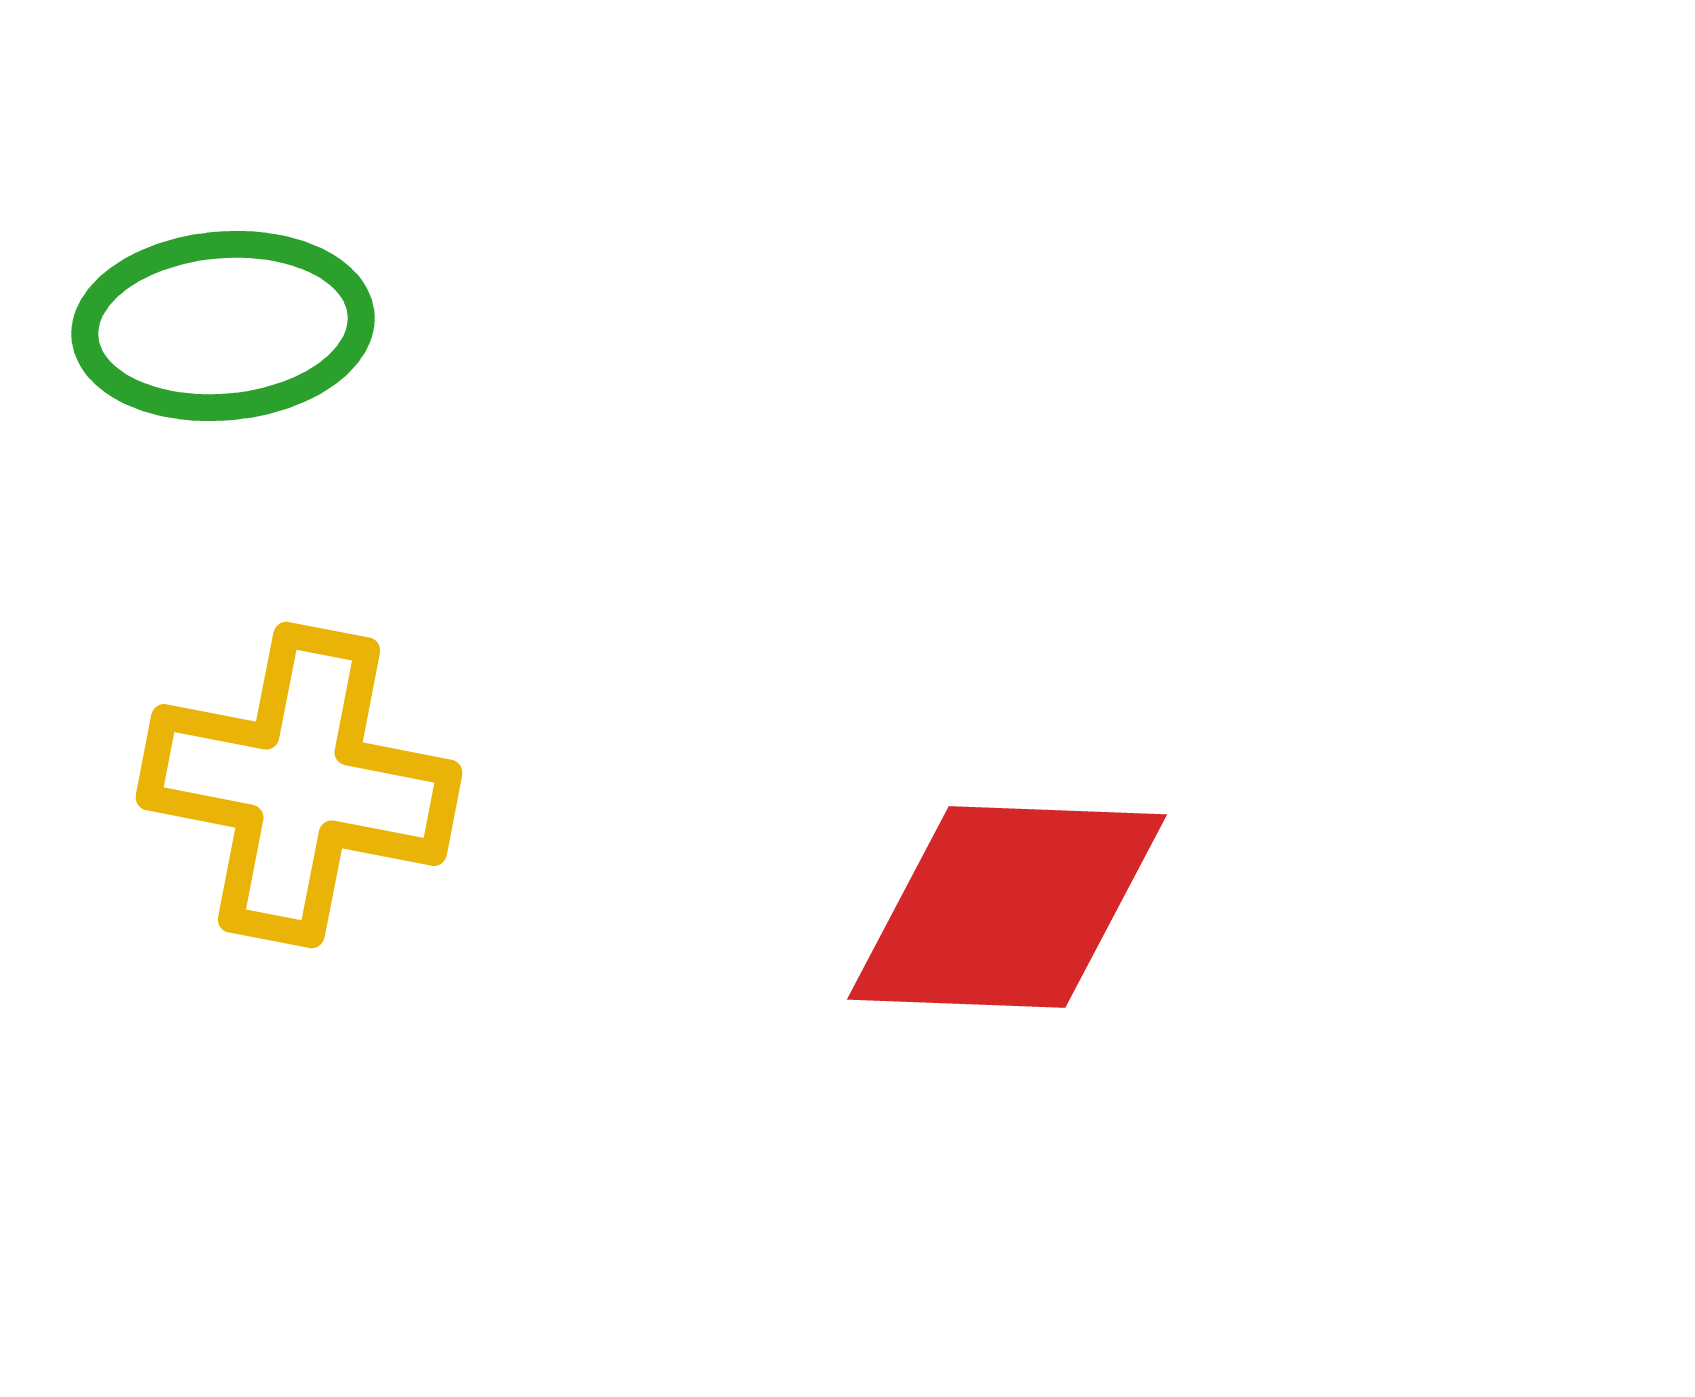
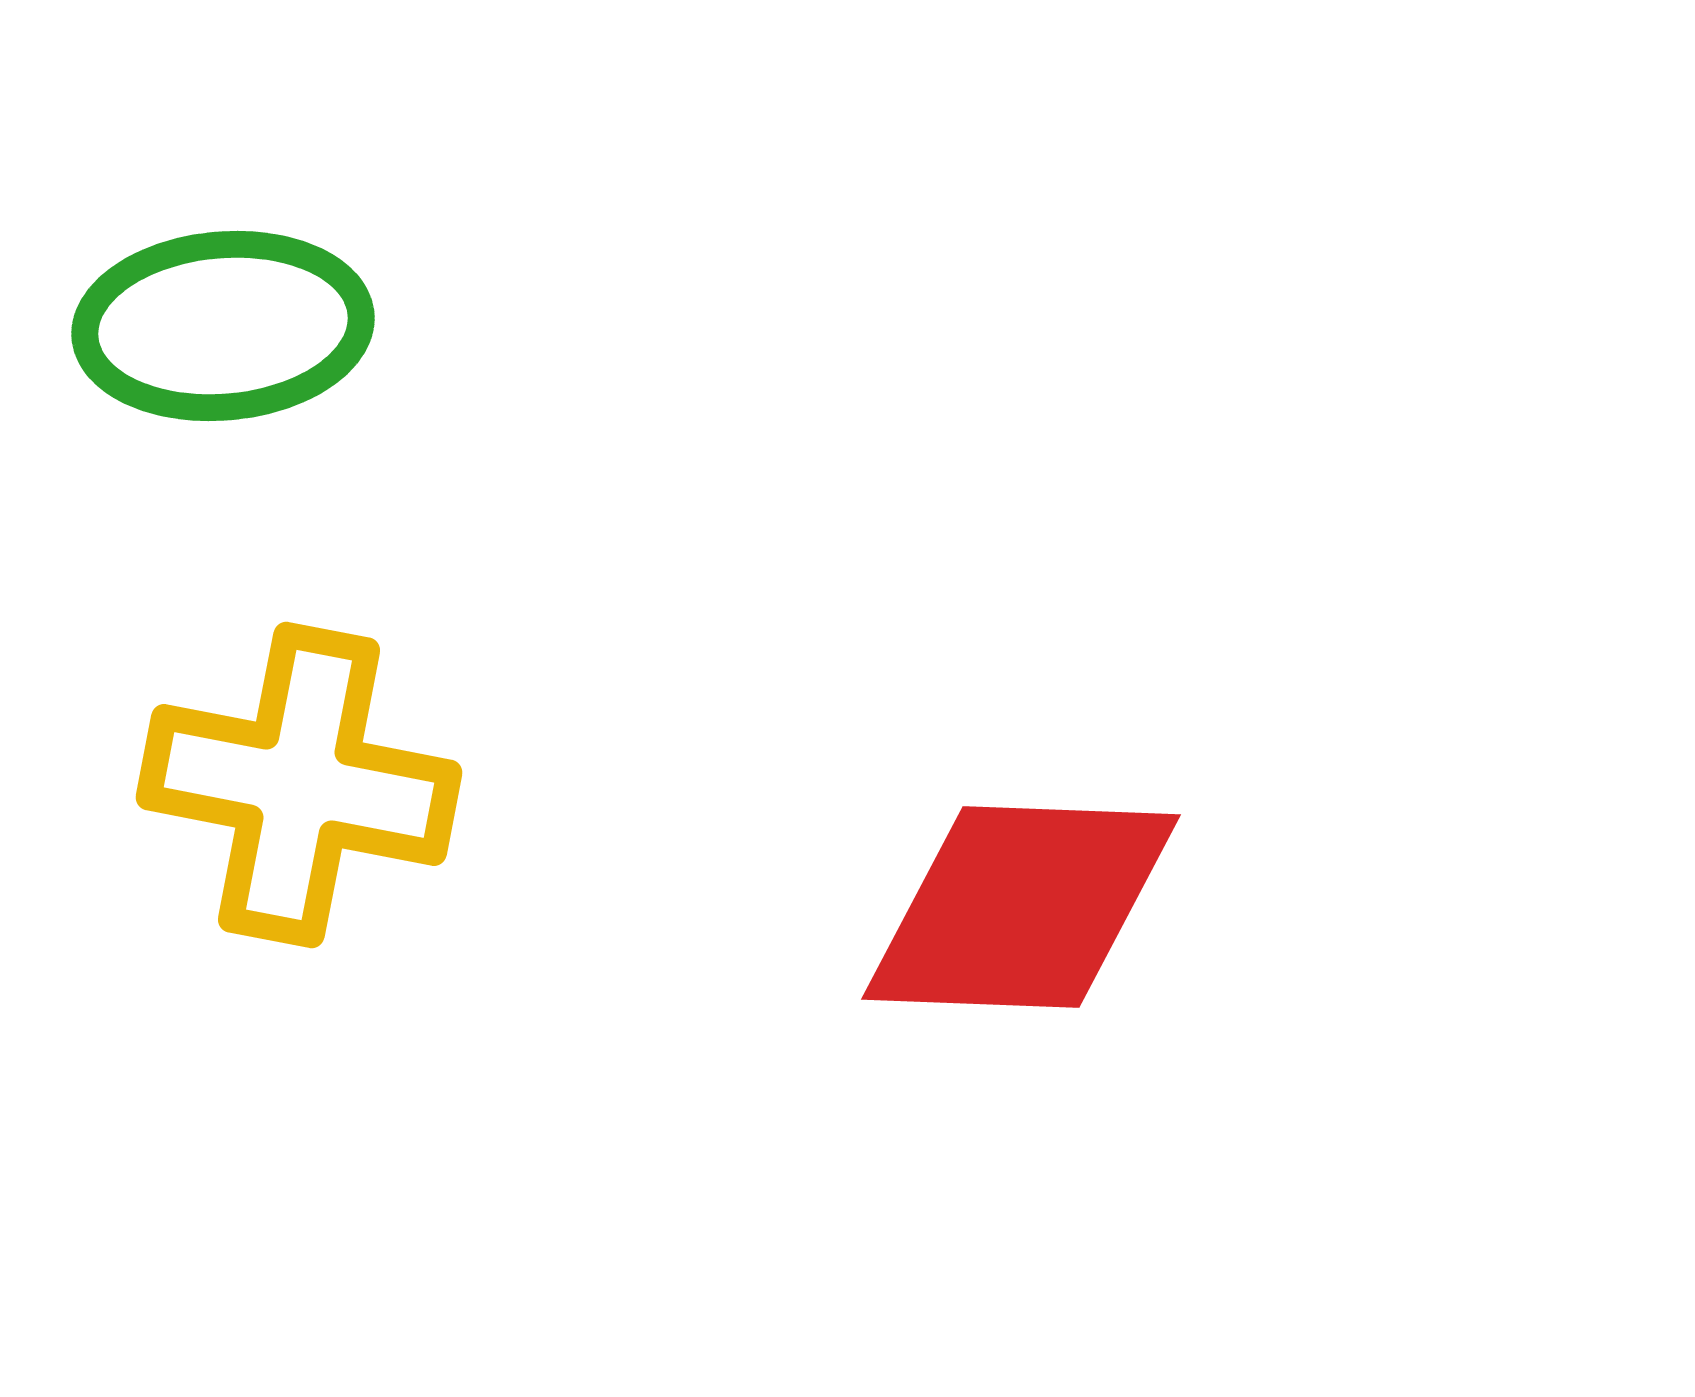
red diamond: moved 14 px right
